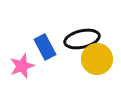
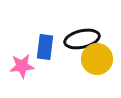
blue rectangle: rotated 35 degrees clockwise
pink star: rotated 15 degrees clockwise
